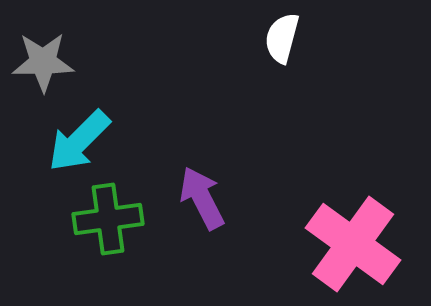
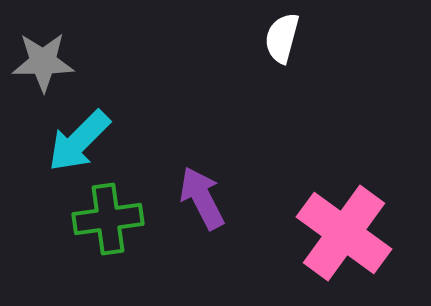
pink cross: moved 9 px left, 11 px up
